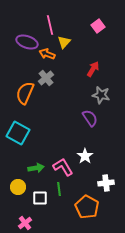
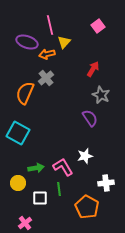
orange arrow: rotated 35 degrees counterclockwise
gray star: rotated 12 degrees clockwise
white star: rotated 21 degrees clockwise
yellow circle: moved 4 px up
